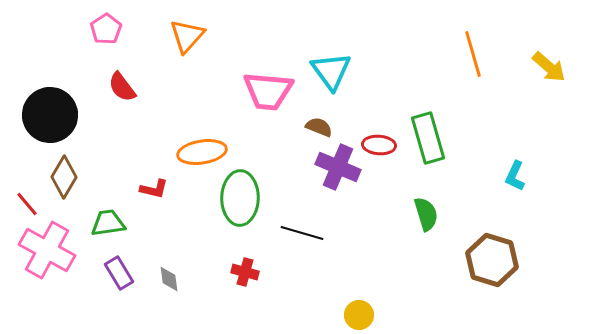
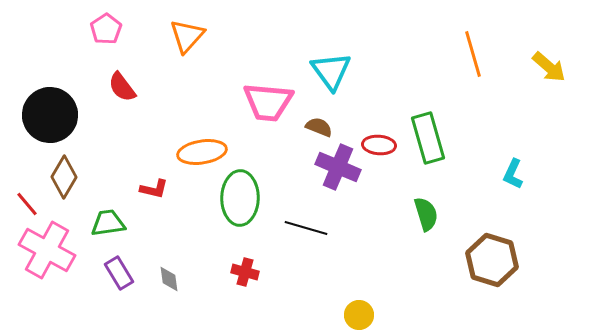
pink trapezoid: moved 11 px down
cyan L-shape: moved 2 px left, 2 px up
black line: moved 4 px right, 5 px up
